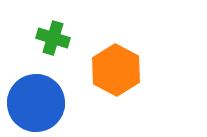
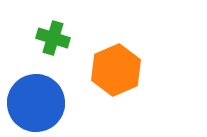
orange hexagon: rotated 9 degrees clockwise
